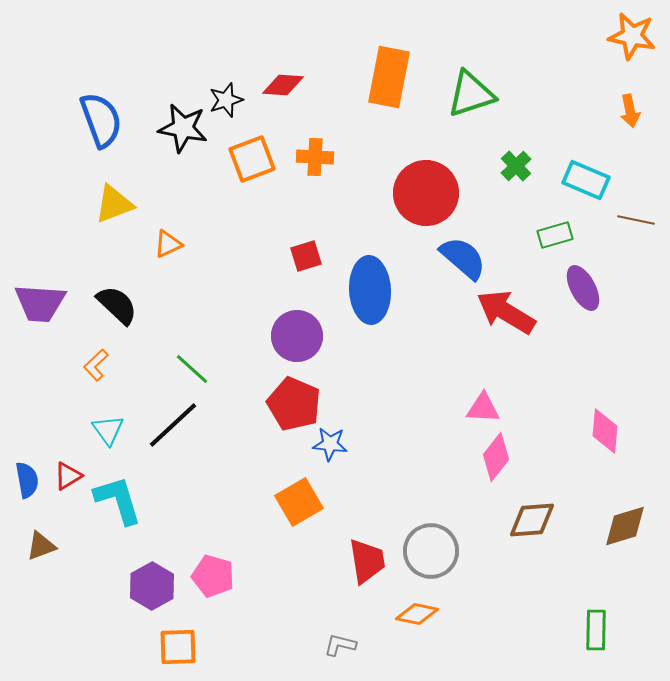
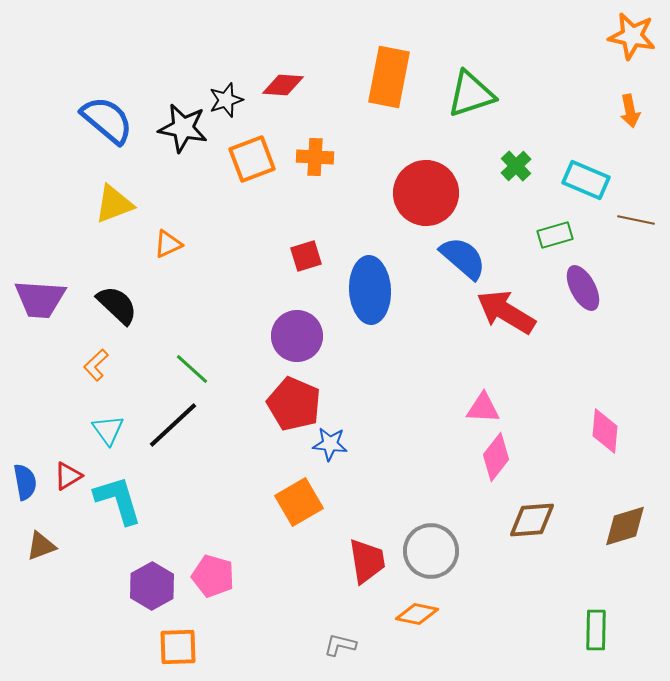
blue semicircle at (101, 120): moved 6 px right; rotated 30 degrees counterclockwise
purple trapezoid at (40, 303): moved 4 px up
blue semicircle at (27, 480): moved 2 px left, 2 px down
